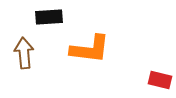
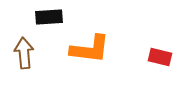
red rectangle: moved 23 px up
